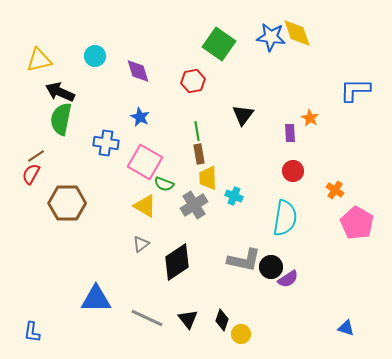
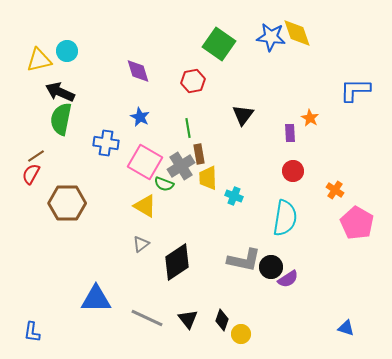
cyan circle at (95, 56): moved 28 px left, 5 px up
green line at (197, 131): moved 9 px left, 3 px up
gray cross at (194, 205): moved 13 px left, 39 px up
